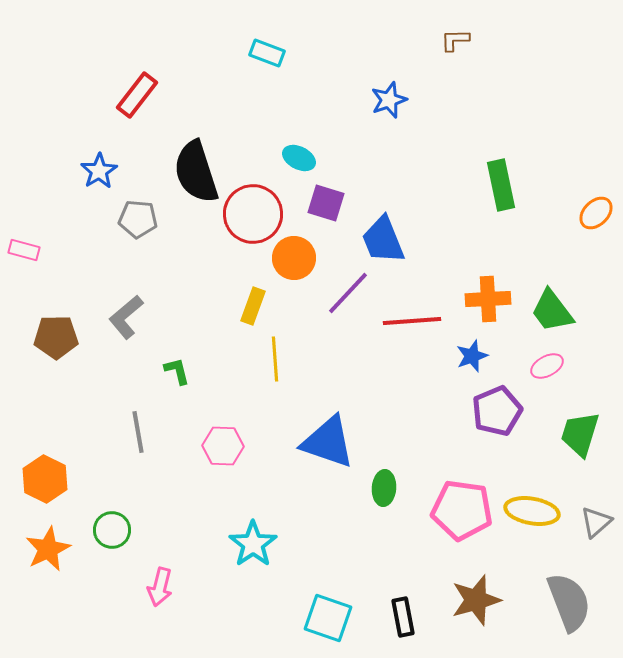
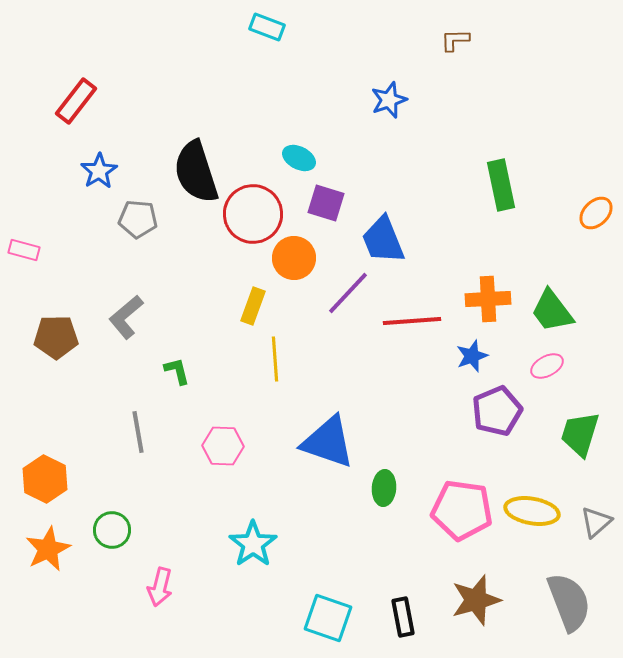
cyan rectangle at (267, 53): moved 26 px up
red rectangle at (137, 95): moved 61 px left, 6 px down
